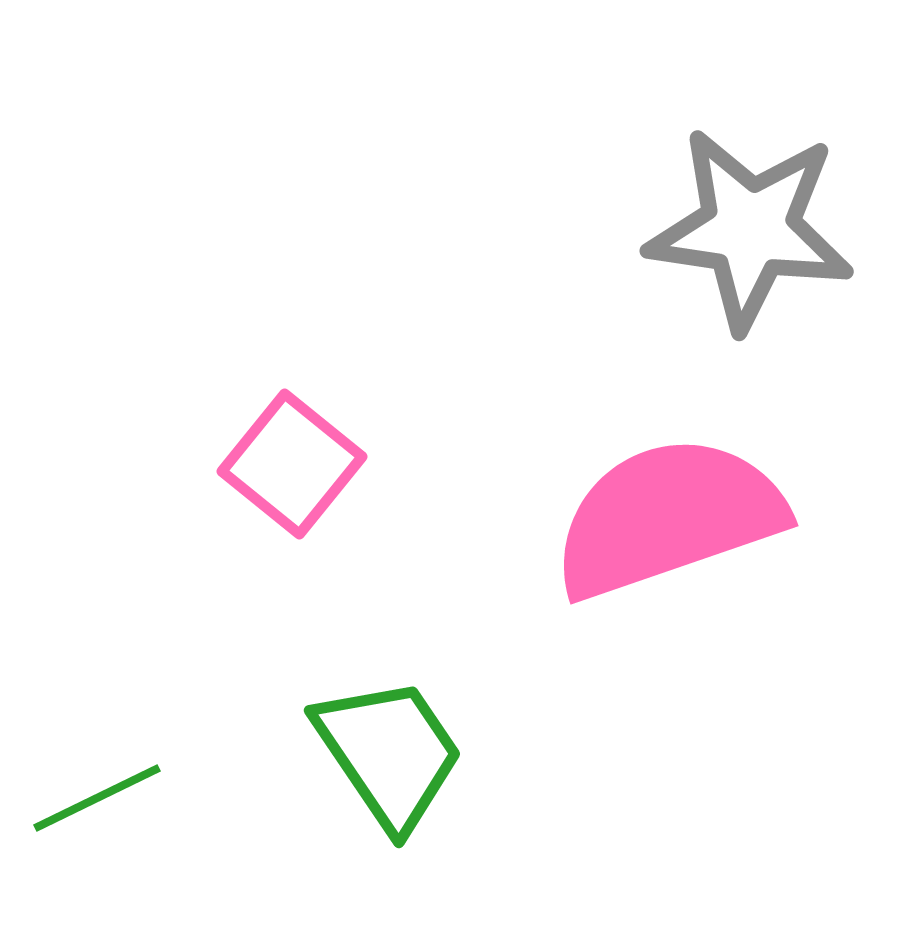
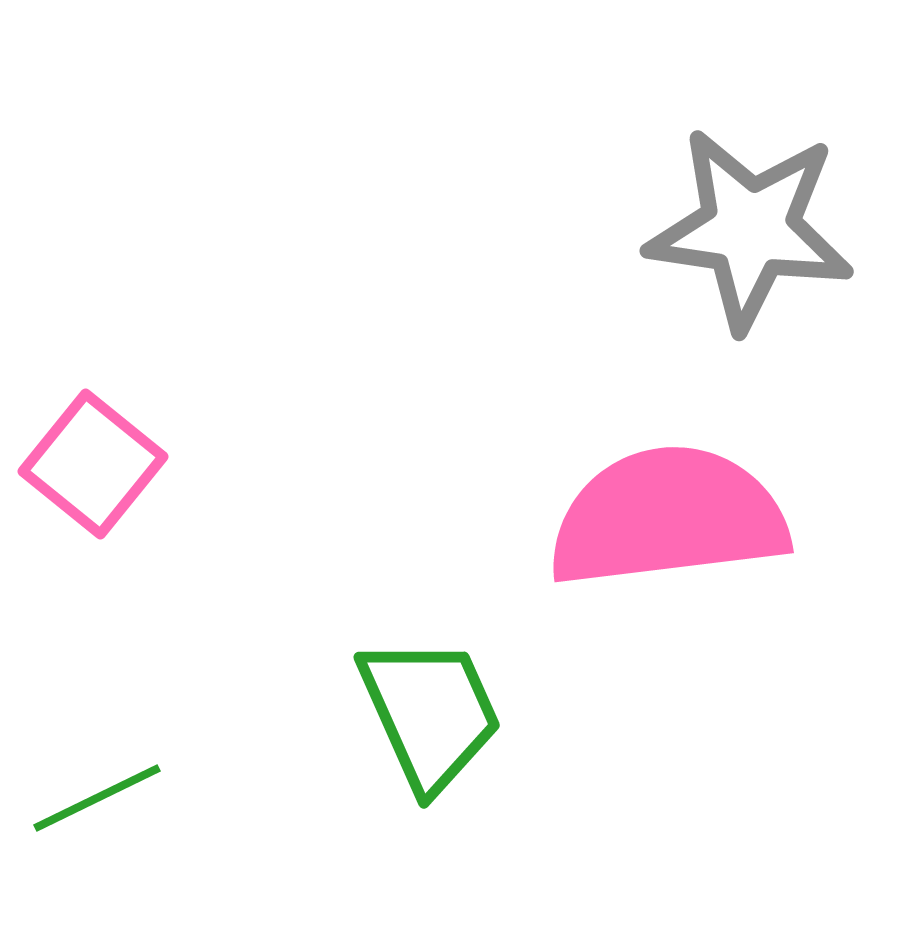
pink square: moved 199 px left
pink semicircle: rotated 12 degrees clockwise
green trapezoid: moved 41 px right, 40 px up; rotated 10 degrees clockwise
